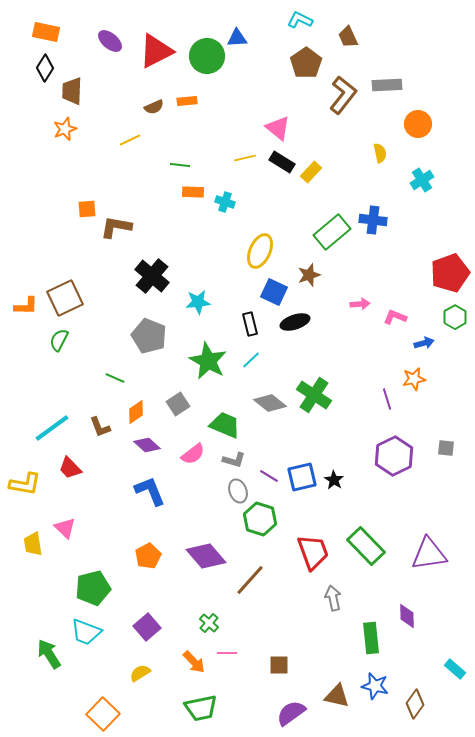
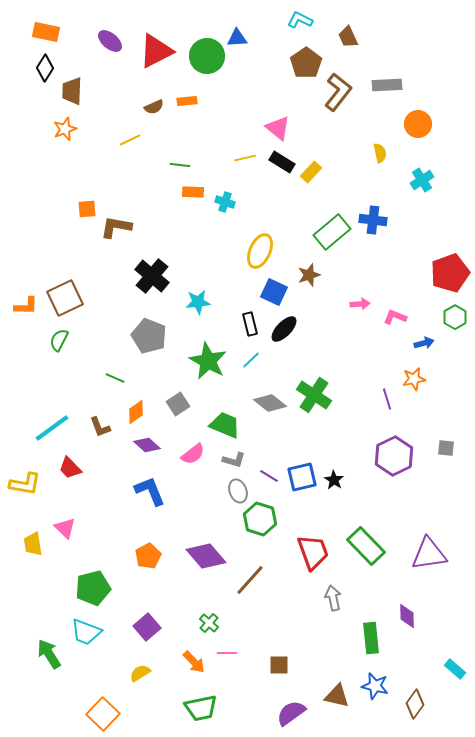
brown L-shape at (343, 95): moved 5 px left, 3 px up
black ellipse at (295, 322): moved 11 px left, 7 px down; rotated 28 degrees counterclockwise
